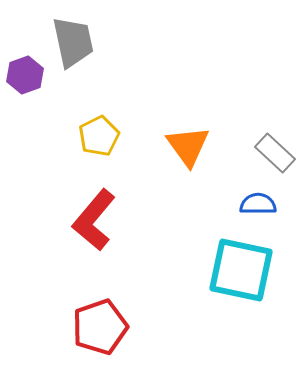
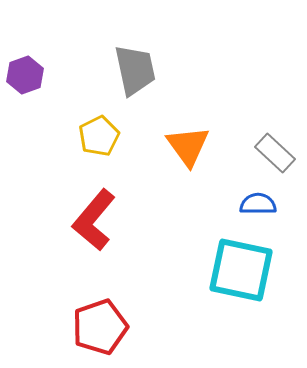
gray trapezoid: moved 62 px right, 28 px down
